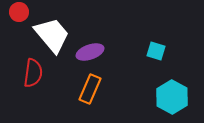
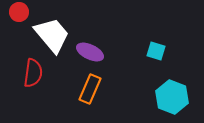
purple ellipse: rotated 44 degrees clockwise
cyan hexagon: rotated 8 degrees counterclockwise
